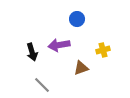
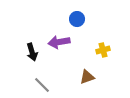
purple arrow: moved 3 px up
brown triangle: moved 6 px right, 9 px down
